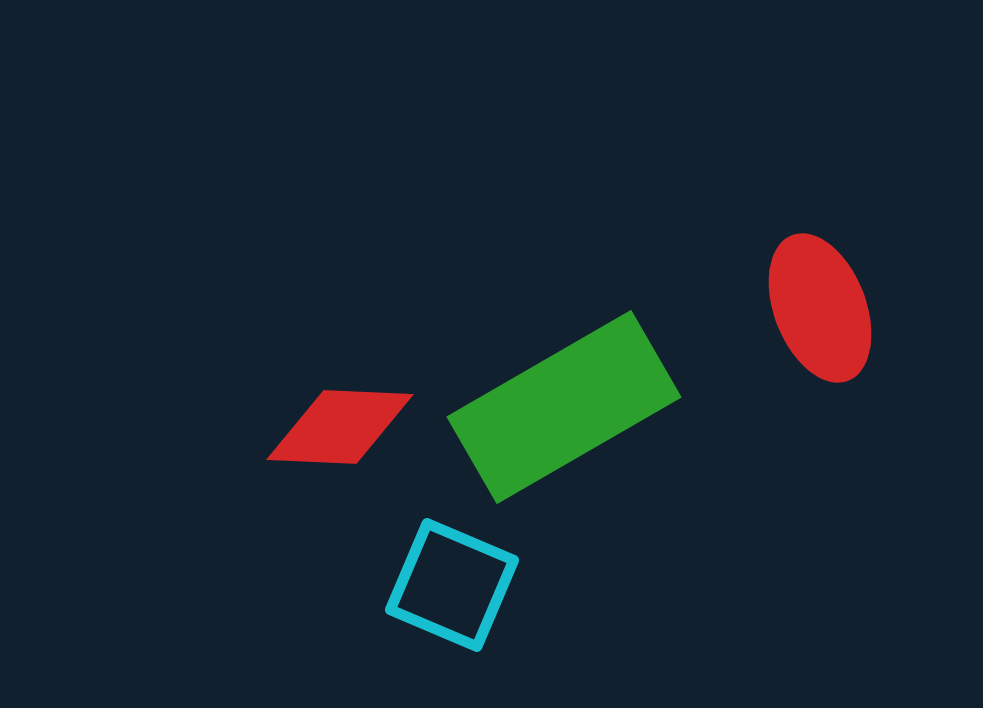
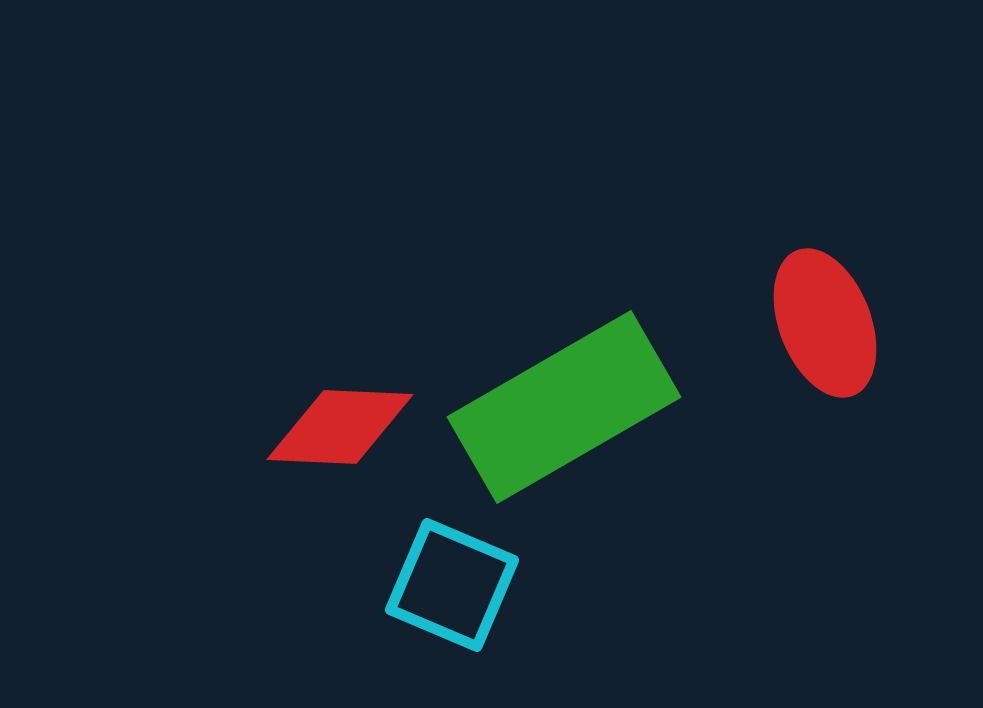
red ellipse: moved 5 px right, 15 px down
